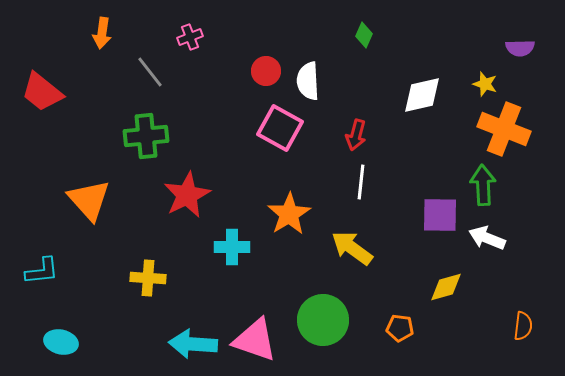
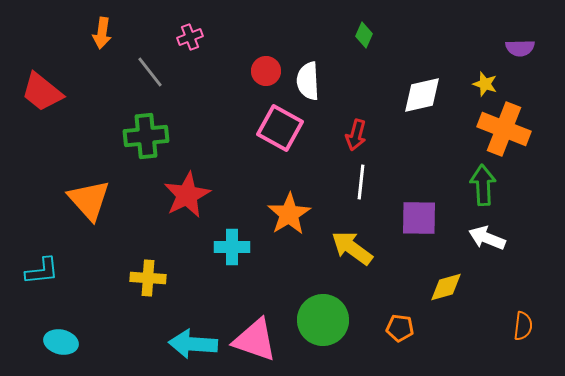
purple square: moved 21 px left, 3 px down
